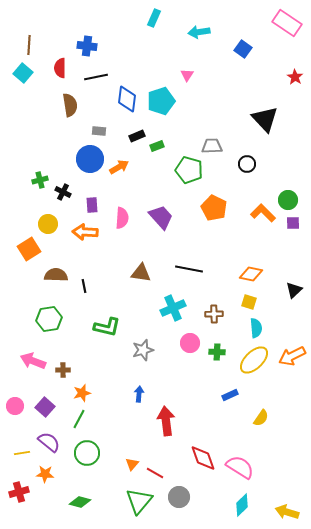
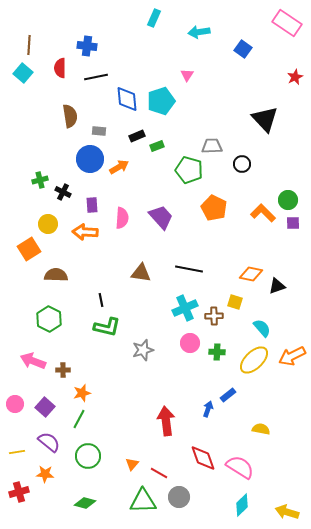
red star at (295, 77): rotated 14 degrees clockwise
blue diamond at (127, 99): rotated 12 degrees counterclockwise
brown semicircle at (70, 105): moved 11 px down
black circle at (247, 164): moved 5 px left
black line at (84, 286): moved 17 px right, 14 px down
black triangle at (294, 290): moved 17 px left, 4 px up; rotated 24 degrees clockwise
yellow square at (249, 302): moved 14 px left
cyan cross at (173, 308): moved 12 px right
brown cross at (214, 314): moved 2 px down
green hexagon at (49, 319): rotated 25 degrees counterclockwise
cyan semicircle at (256, 328): moved 6 px right; rotated 36 degrees counterclockwise
blue arrow at (139, 394): moved 69 px right, 15 px down; rotated 14 degrees clockwise
blue rectangle at (230, 395): moved 2 px left; rotated 14 degrees counterclockwise
pink circle at (15, 406): moved 2 px up
yellow semicircle at (261, 418): moved 11 px down; rotated 114 degrees counterclockwise
yellow line at (22, 453): moved 5 px left, 1 px up
green circle at (87, 453): moved 1 px right, 3 px down
red line at (155, 473): moved 4 px right
green triangle at (139, 501): moved 4 px right; rotated 48 degrees clockwise
green diamond at (80, 502): moved 5 px right, 1 px down
